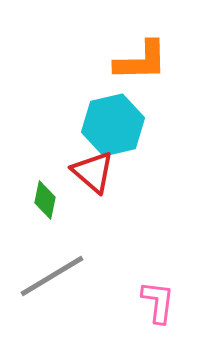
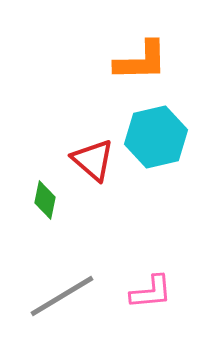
cyan hexagon: moved 43 px right, 12 px down
red triangle: moved 12 px up
gray line: moved 10 px right, 20 px down
pink L-shape: moved 7 px left, 10 px up; rotated 78 degrees clockwise
